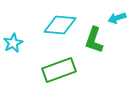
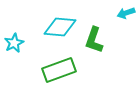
cyan arrow: moved 9 px right, 5 px up
cyan diamond: moved 2 px down
cyan star: moved 1 px right
